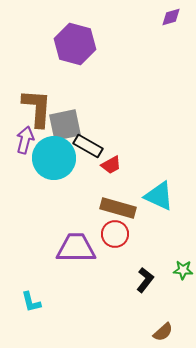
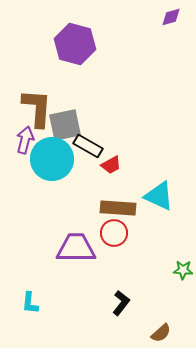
cyan circle: moved 2 px left, 1 px down
brown rectangle: rotated 12 degrees counterclockwise
red circle: moved 1 px left, 1 px up
black L-shape: moved 24 px left, 23 px down
cyan L-shape: moved 1 px left, 1 px down; rotated 20 degrees clockwise
brown semicircle: moved 2 px left, 1 px down
